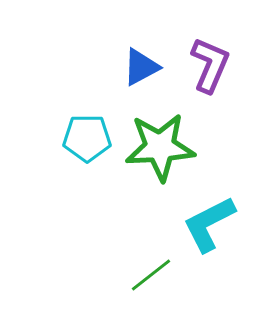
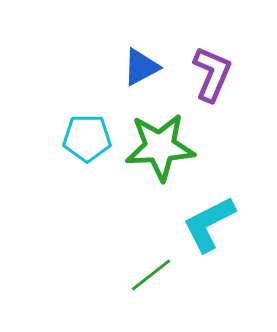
purple L-shape: moved 2 px right, 9 px down
